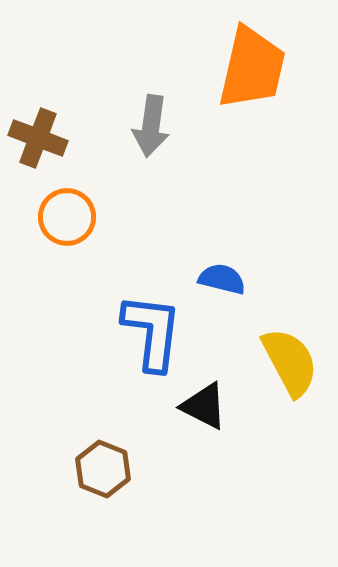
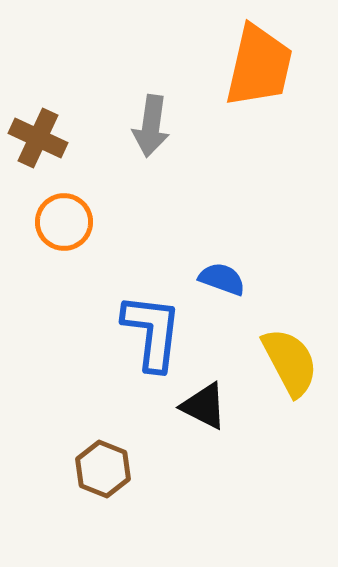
orange trapezoid: moved 7 px right, 2 px up
brown cross: rotated 4 degrees clockwise
orange circle: moved 3 px left, 5 px down
blue semicircle: rotated 6 degrees clockwise
